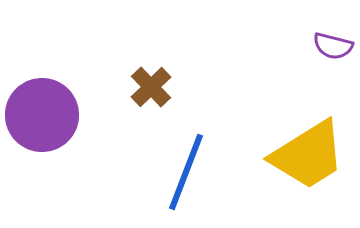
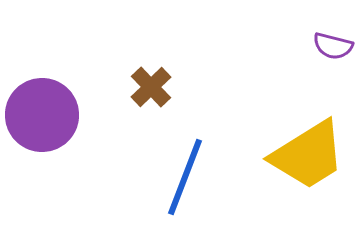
blue line: moved 1 px left, 5 px down
